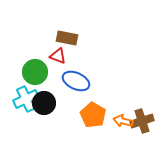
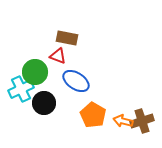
blue ellipse: rotated 8 degrees clockwise
cyan cross: moved 5 px left, 10 px up
